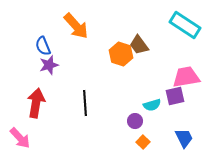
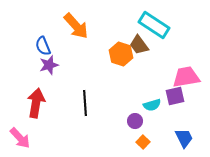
cyan rectangle: moved 31 px left
